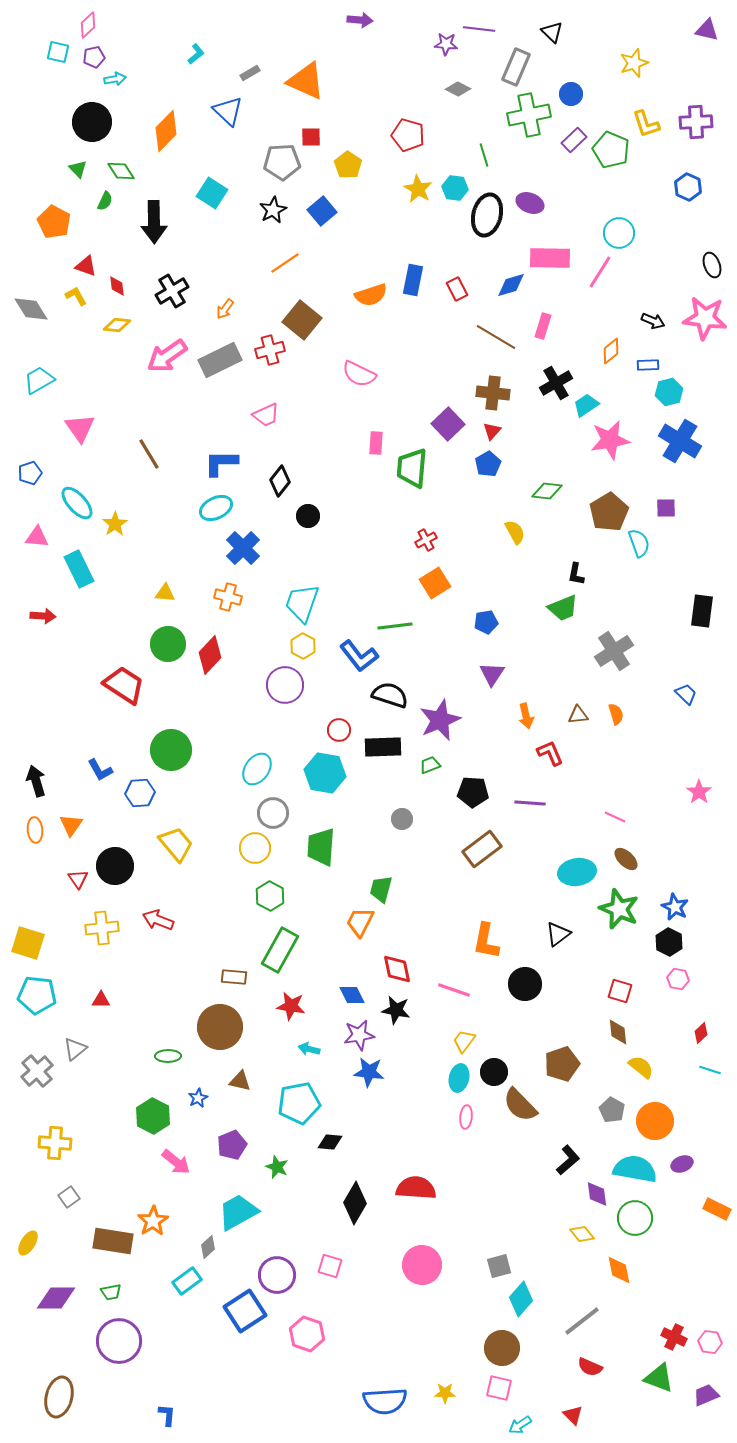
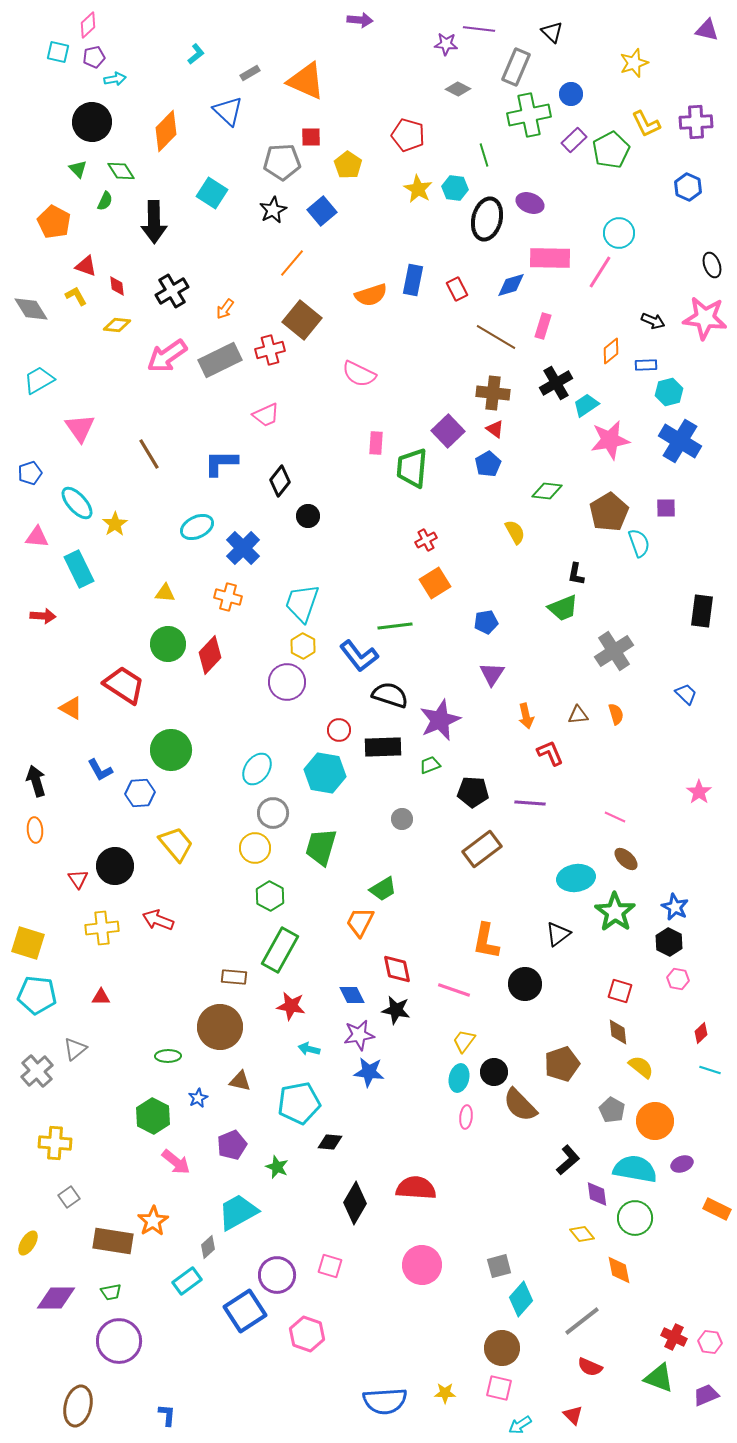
yellow L-shape at (646, 124): rotated 8 degrees counterclockwise
green pentagon at (611, 150): rotated 21 degrees clockwise
black ellipse at (487, 215): moved 4 px down
orange line at (285, 263): moved 7 px right; rotated 16 degrees counterclockwise
blue rectangle at (648, 365): moved 2 px left
purple square at (448, 424): moved 7 px down
red triangle at (492, 431): moved 3 px right, 2 px up; rotated 36 degrees counterclockwise
cyan ellipse at (216, 508): moved 19 px left, 19 px down
purple circle at (285, 685): moved 2 px right, 3 px up
orange triangle at (71, 825): moved 117 px up; rotated 35 degrees counterclockwise
green trapezoid at (321, 847): rotated 12 degrees clockwise
cyan ellipse at (577, 872): moved 1 px left, 6 px down
green trapezoid at (381, 889): moved 2 px right; rotated 136 degrees counterclockwise
green star at (619, 909): moved 4 px left, 3 px down; rotated 12 degrees clockwise
red triangle at (101, 1000): moved 3 px up
brown ellipse at (59, 1397): moved 19 px right, 9 px down
